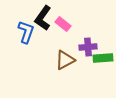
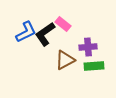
black L-shape: moved 2 px right, 16 px down; rotated 20 degrees clockwise
blue L-shape: rotated 45 degrees clockwise
green rectangle: moved 9 px left, 8 px down
